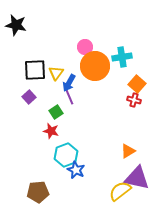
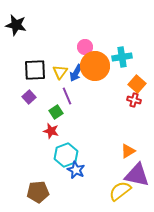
yellow triangle: moved 4 px right, 1 px up
blue arrow: moved 7 px right, 10 px up
purple line: moved 2 px left
purple triangle: moved 3 px up
